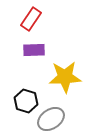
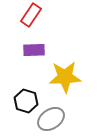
red rectangle: moved 4 px up
